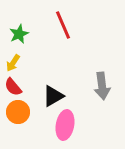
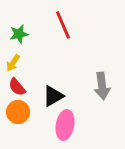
green star: rotated 12 degrees clockwise
red semicircle: moved 4 px right
